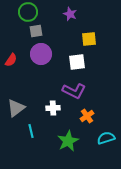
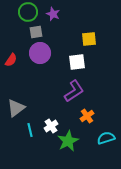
purple star: moved 17 px left
gray square: moved 1 px down
purple circle: moved 1 px left, 1 px up
purple L-shape: rotated 60 degrees counterclockwise
white cross: moved 2 px left, 18 px down; rotated 32 degrees counterclockwise
cyan line: moved 1 px left, 1 px up
